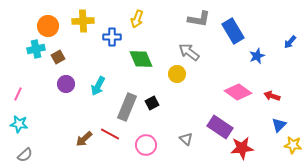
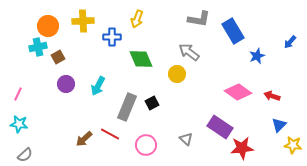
cyan cross: moved 2 px right, 2 px up
